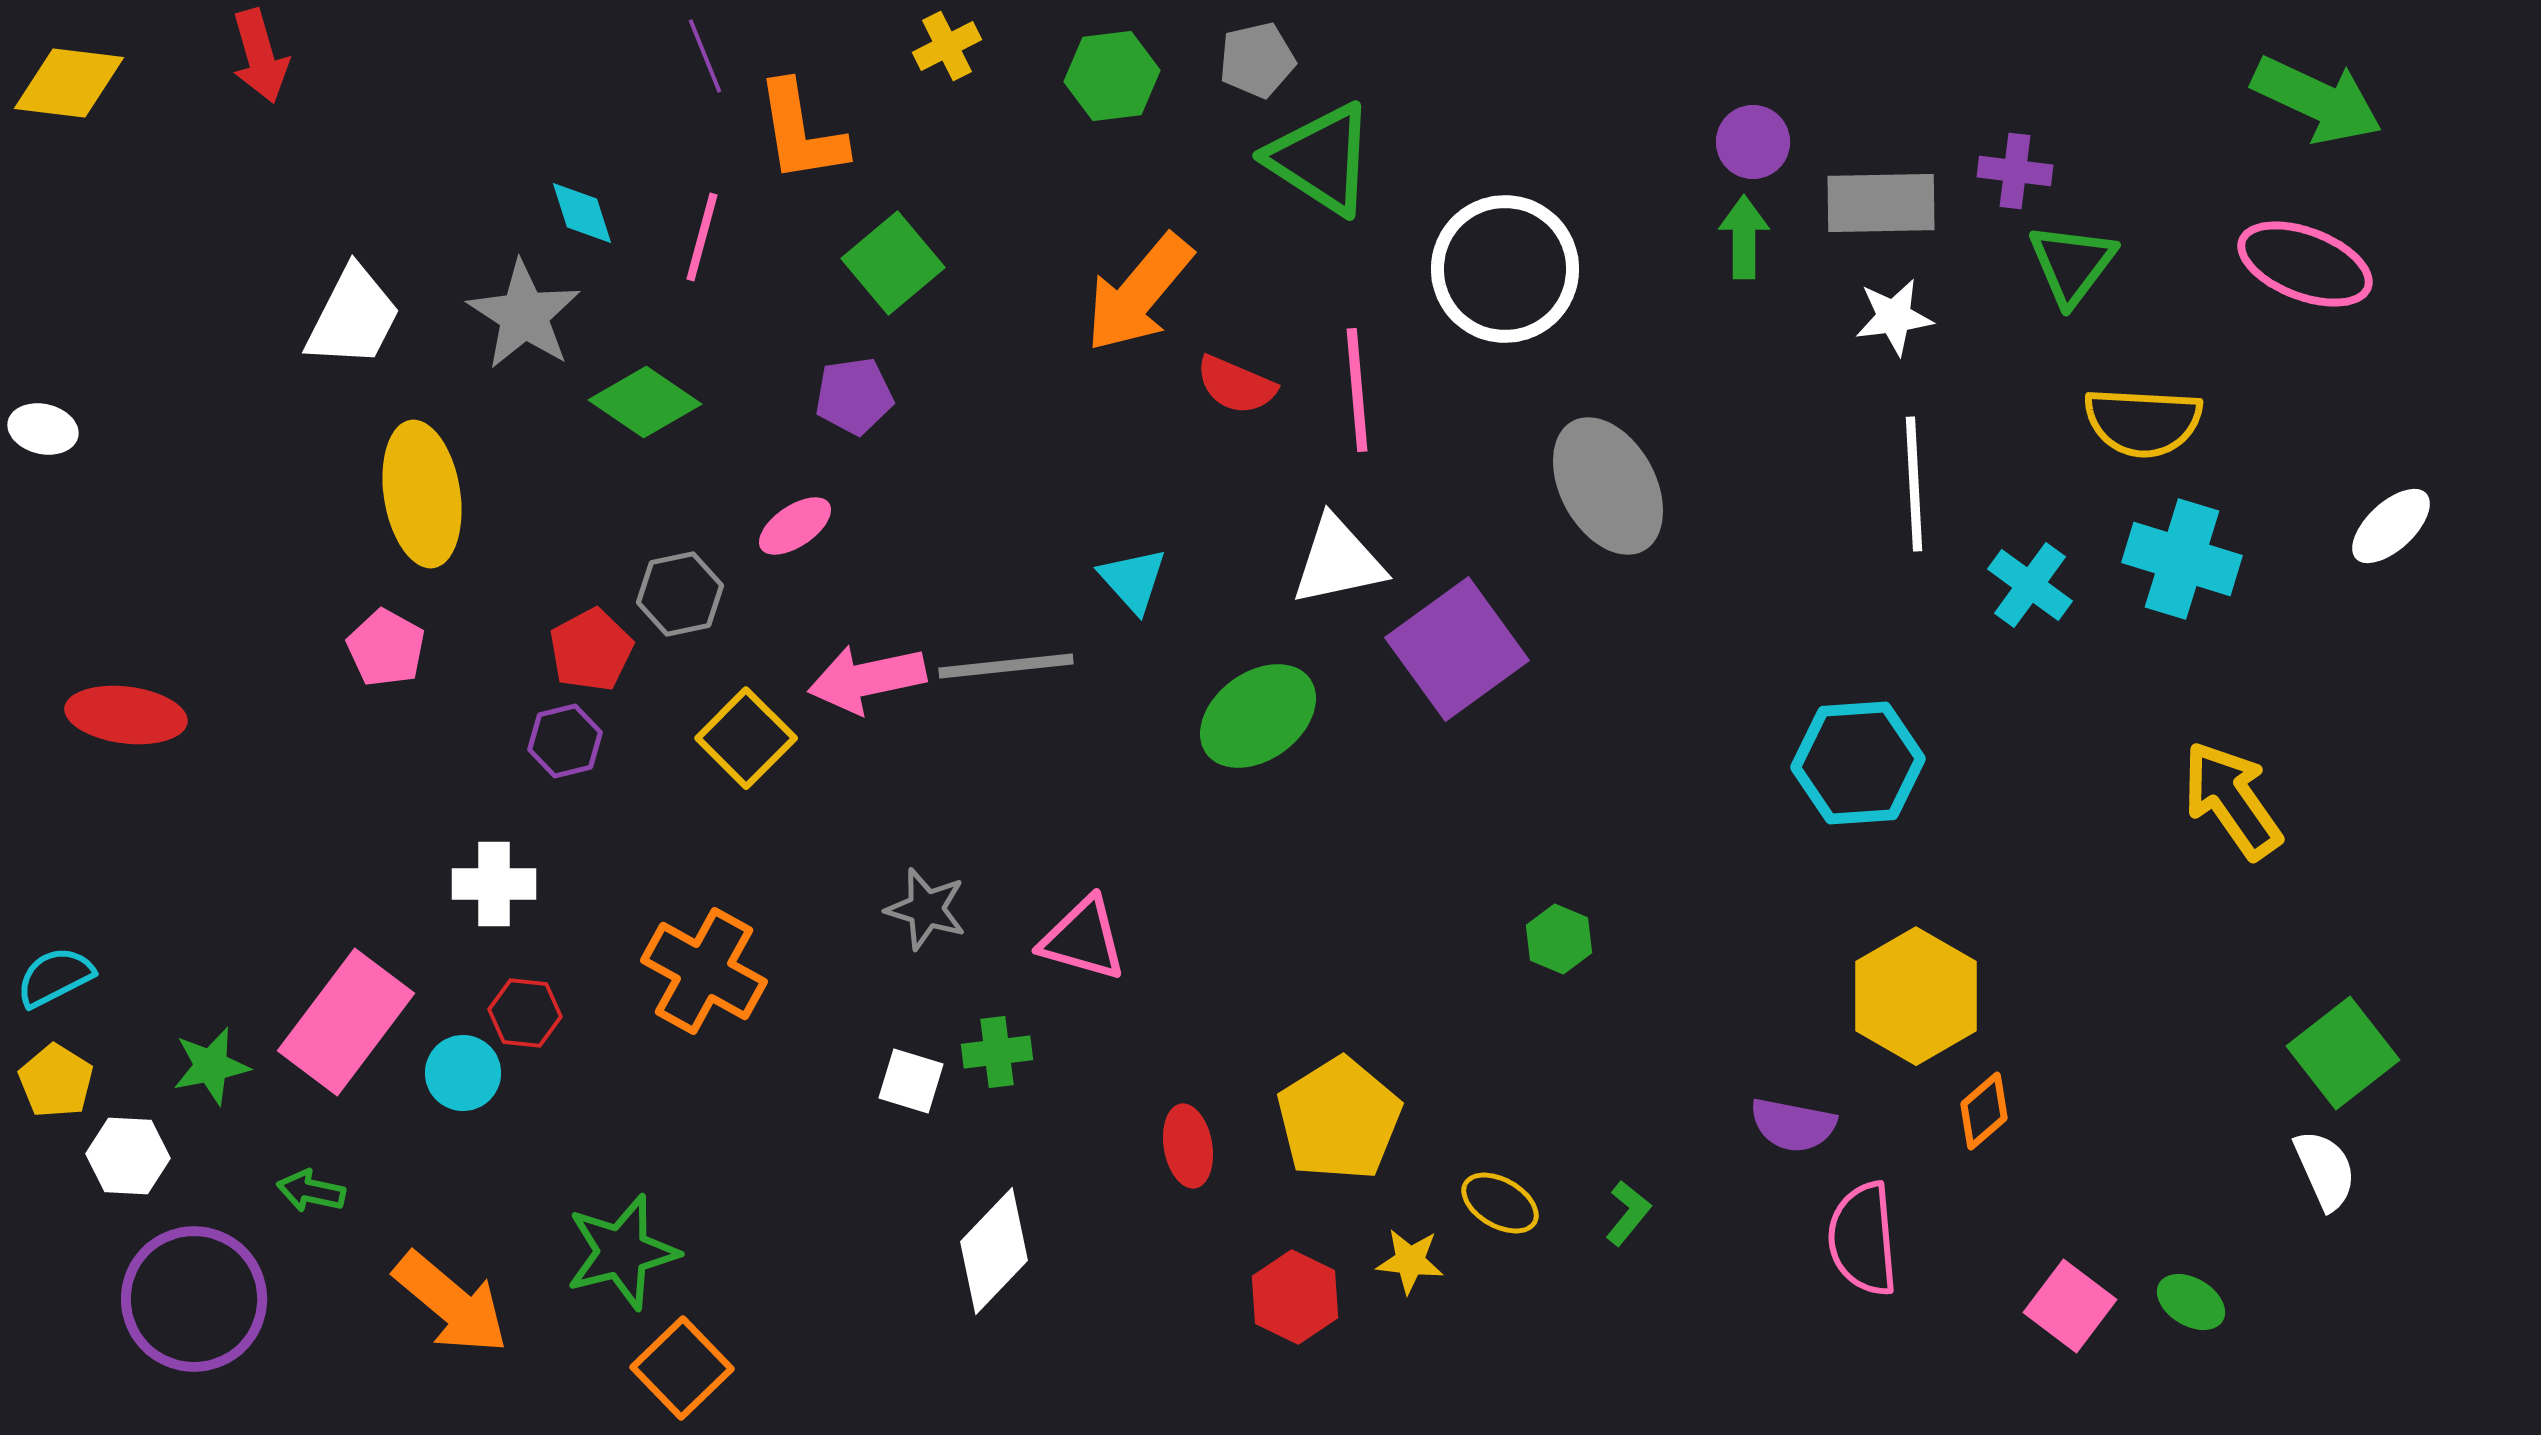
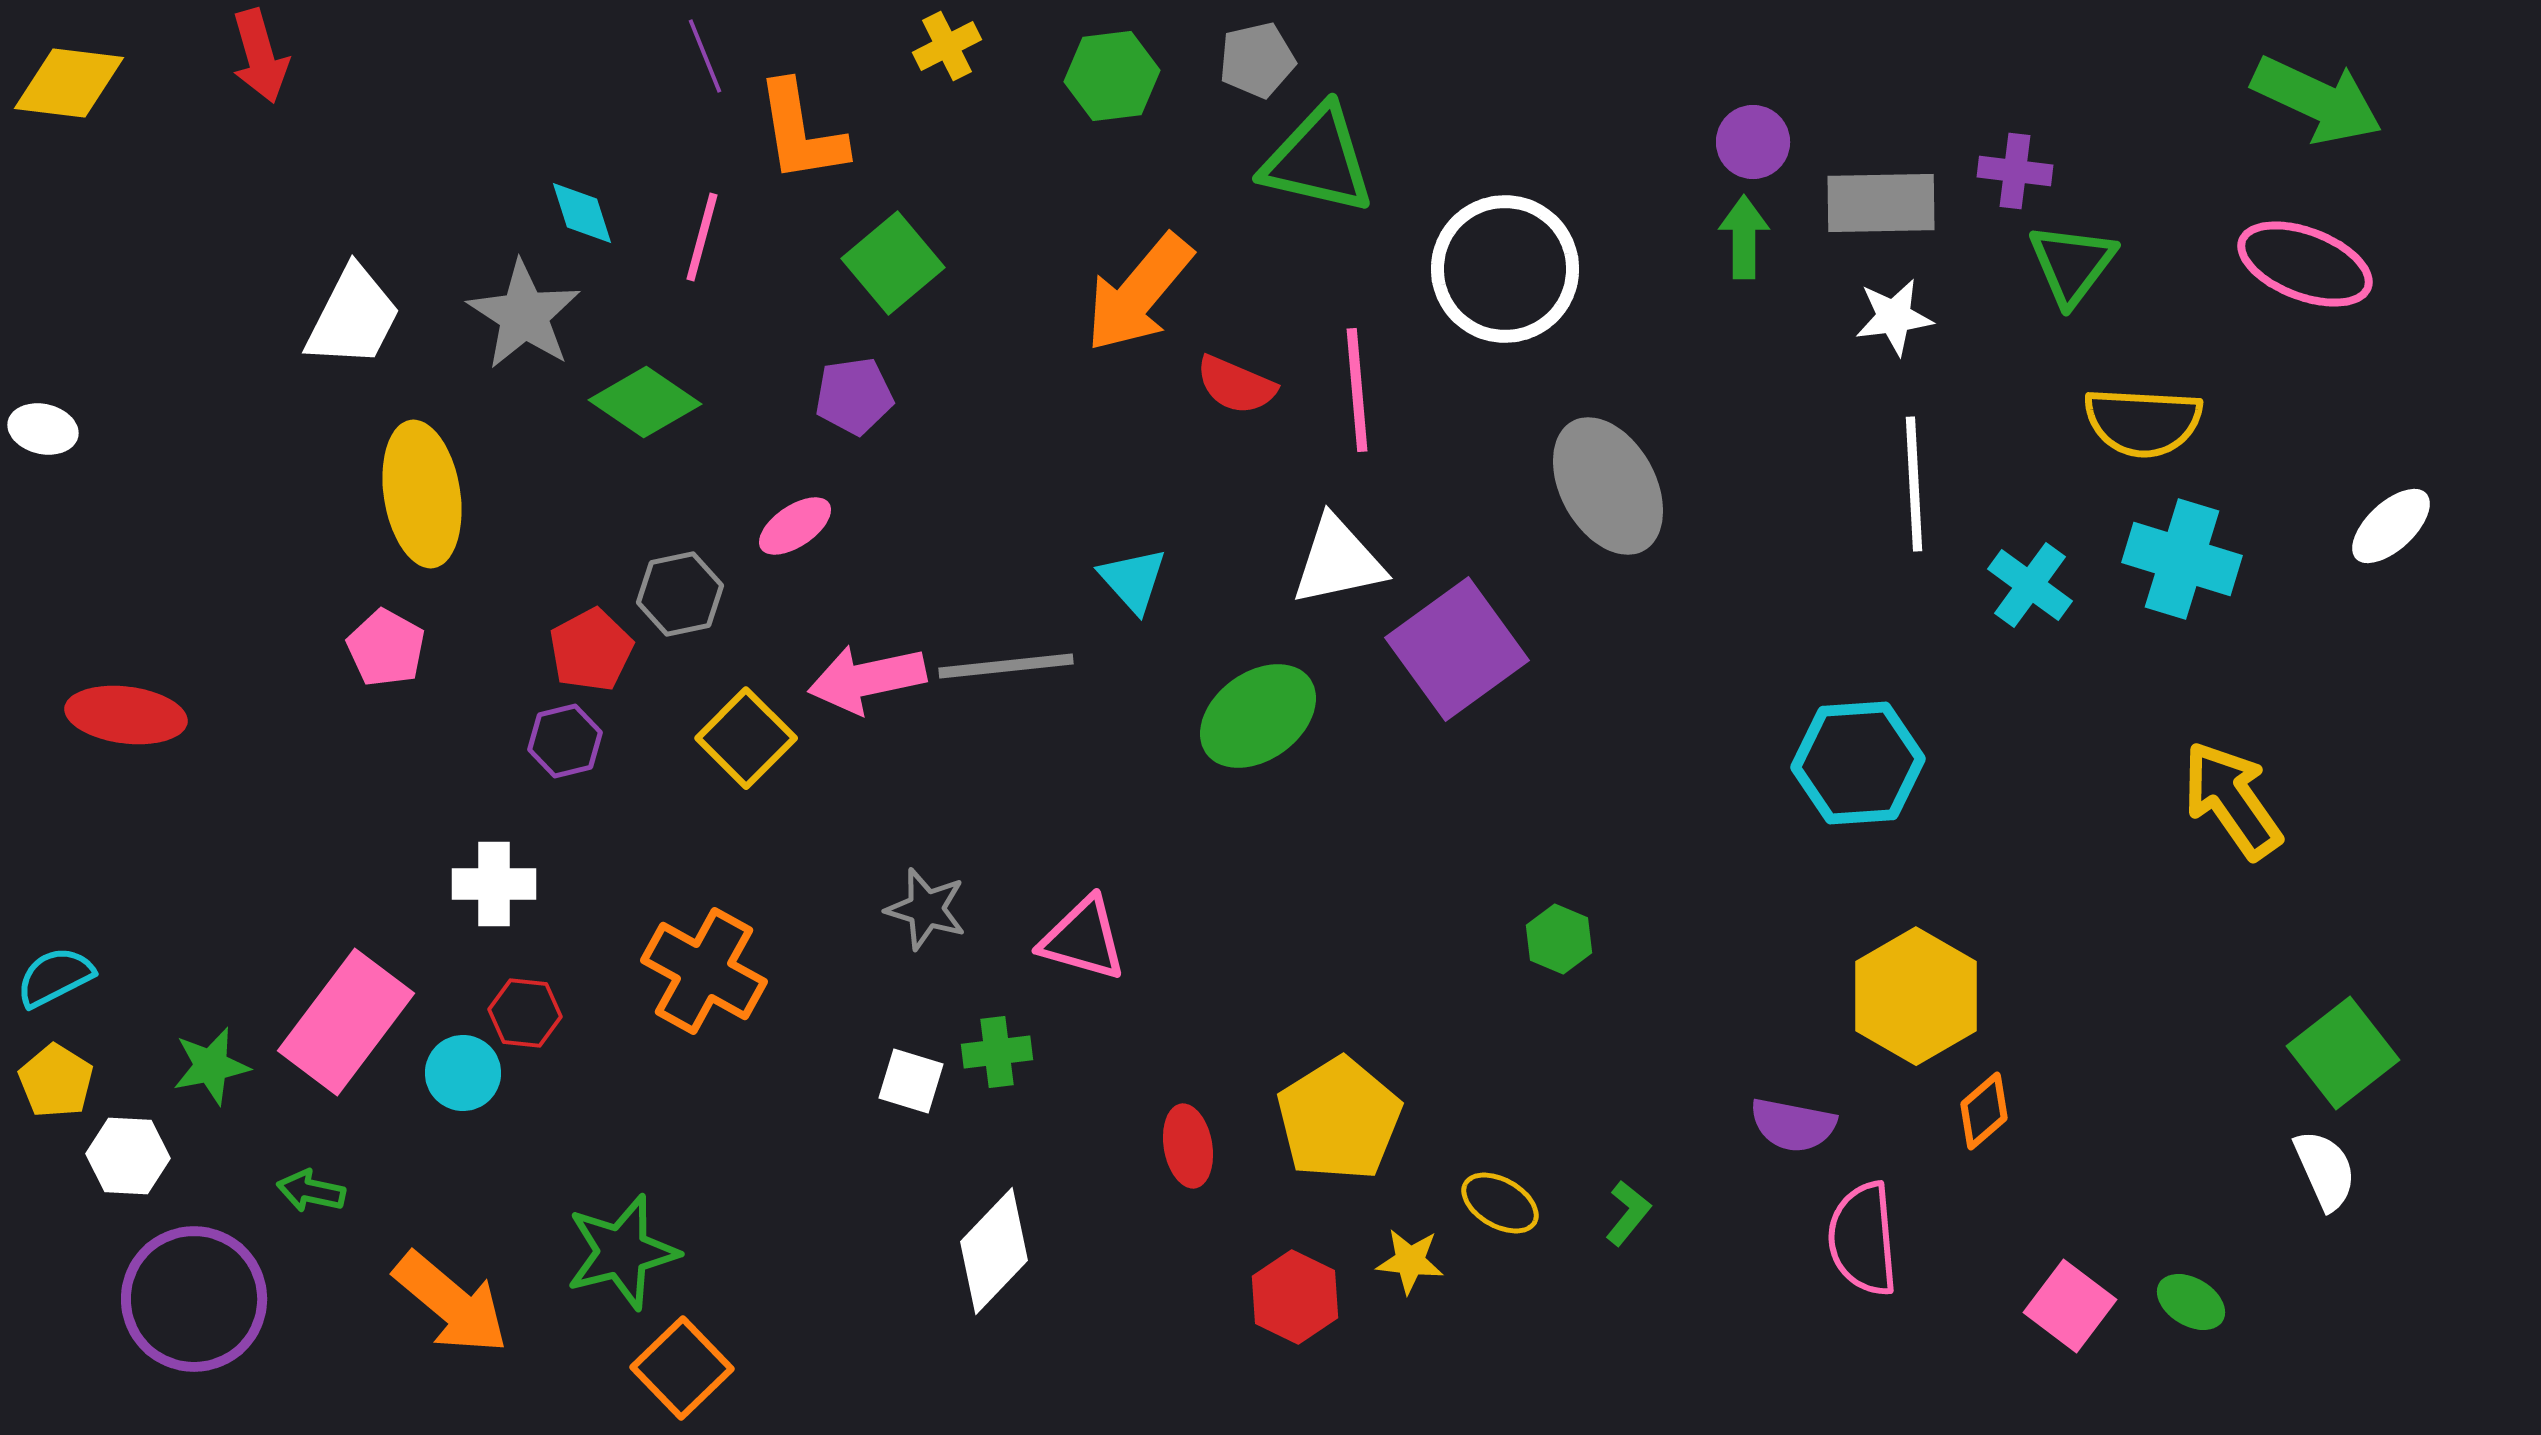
green triangle at (1321, 159): moved 3 px left, 1 px down; rotated 20 degrees counterclockwise
